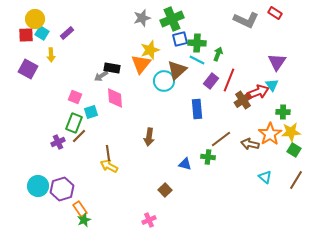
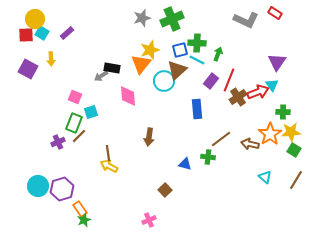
blue square at (180, 39): moved 11 px down
yellow arrow at (51, 55): moved 4 px down
pink diamond at (115, 98): moved 13 px right, 2 px up
brown cross at (243, 100): moved 5 px left, 3 px up
